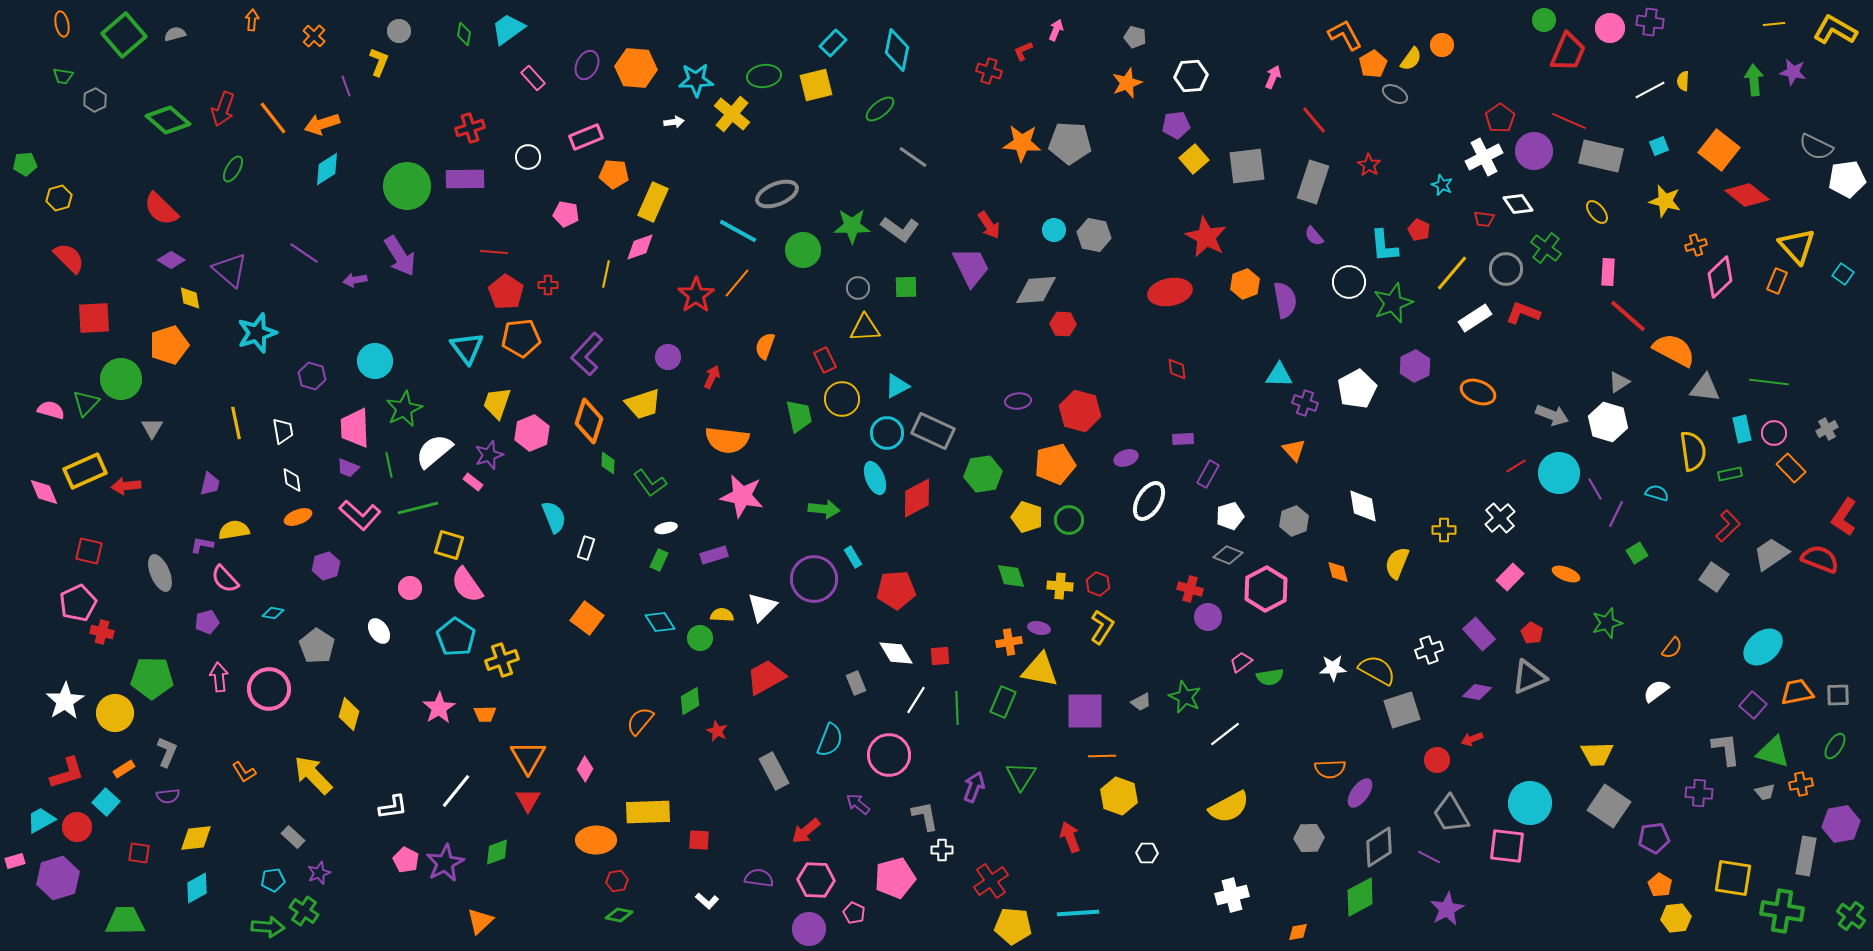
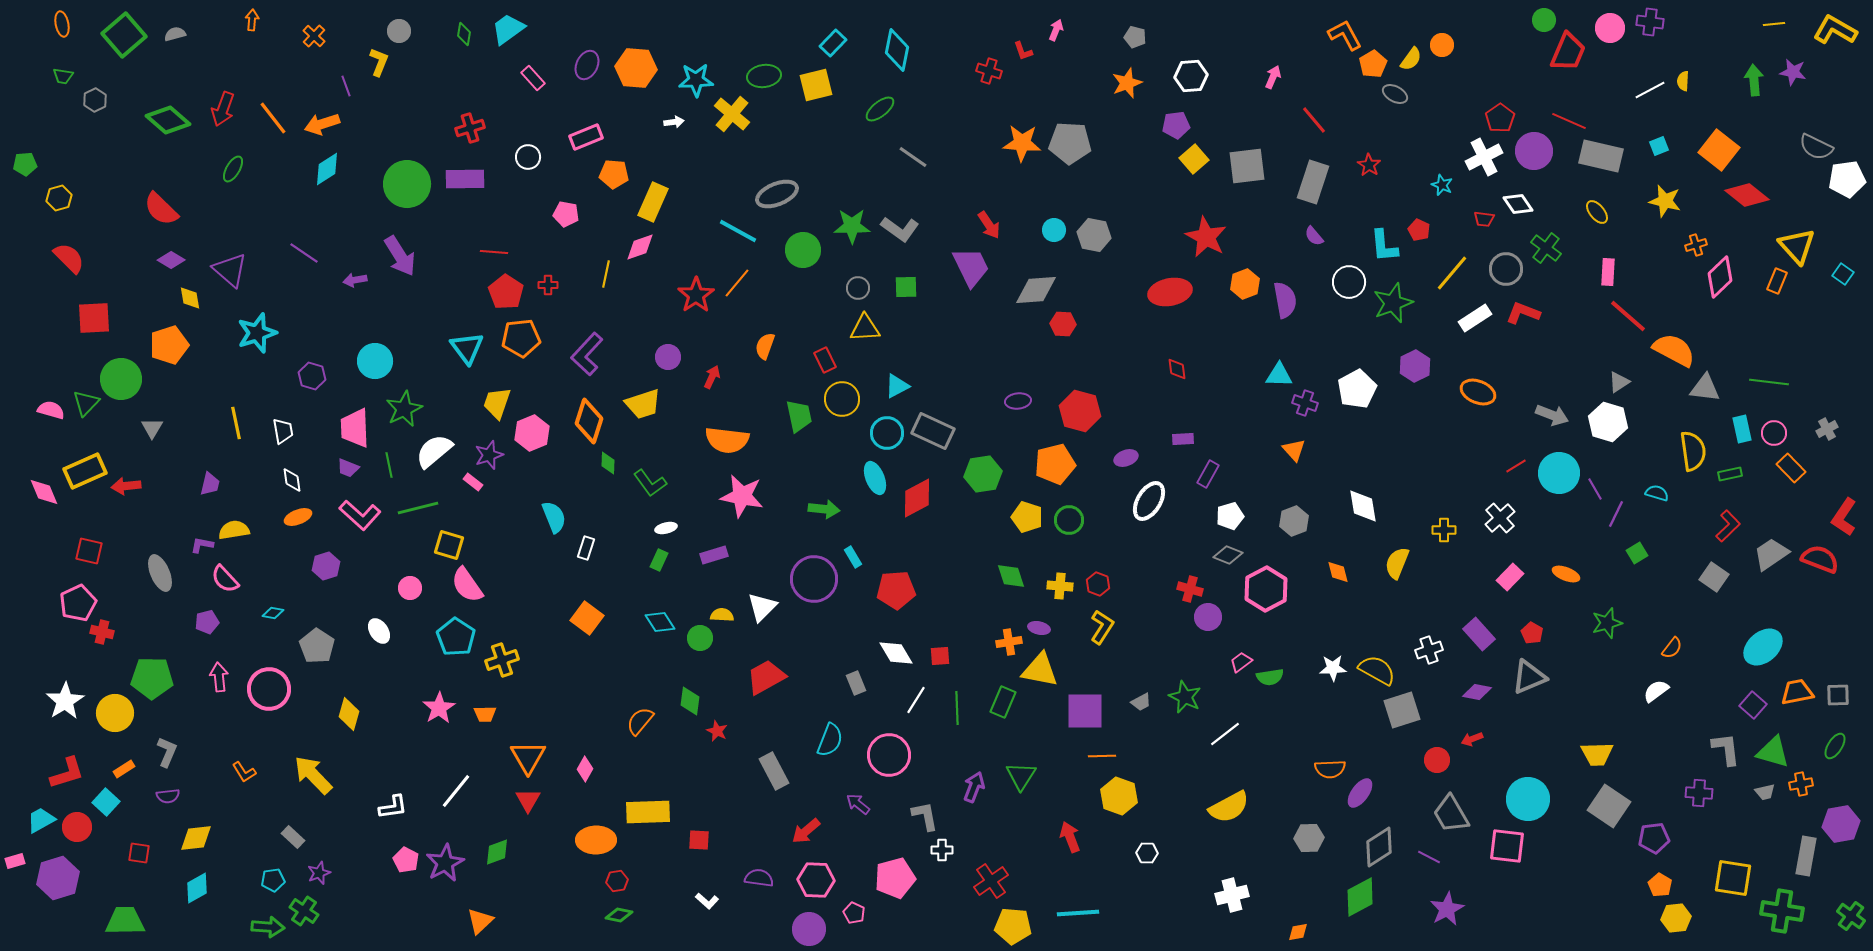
red L-shape at (1023, 51): rotated 85 degrees counterclockwise
green circle at (407, 186): moved 2 px up
green diamond at (690, 701): rotated 52 degrees counterclockwise
cyan circle at (1530, 803): moved 2 px left, 4 px up
